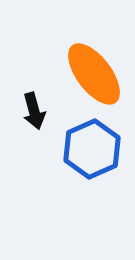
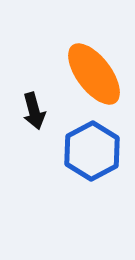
blue hexagon: moved 2 px down; rotated 4 degrees counterclockwise
